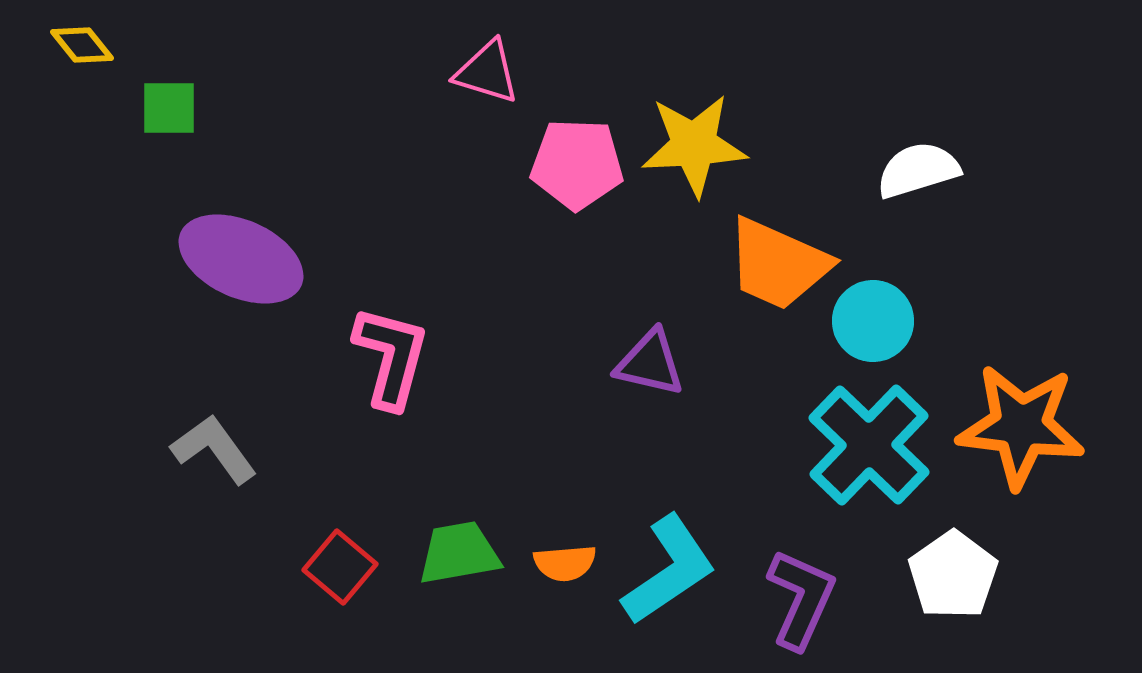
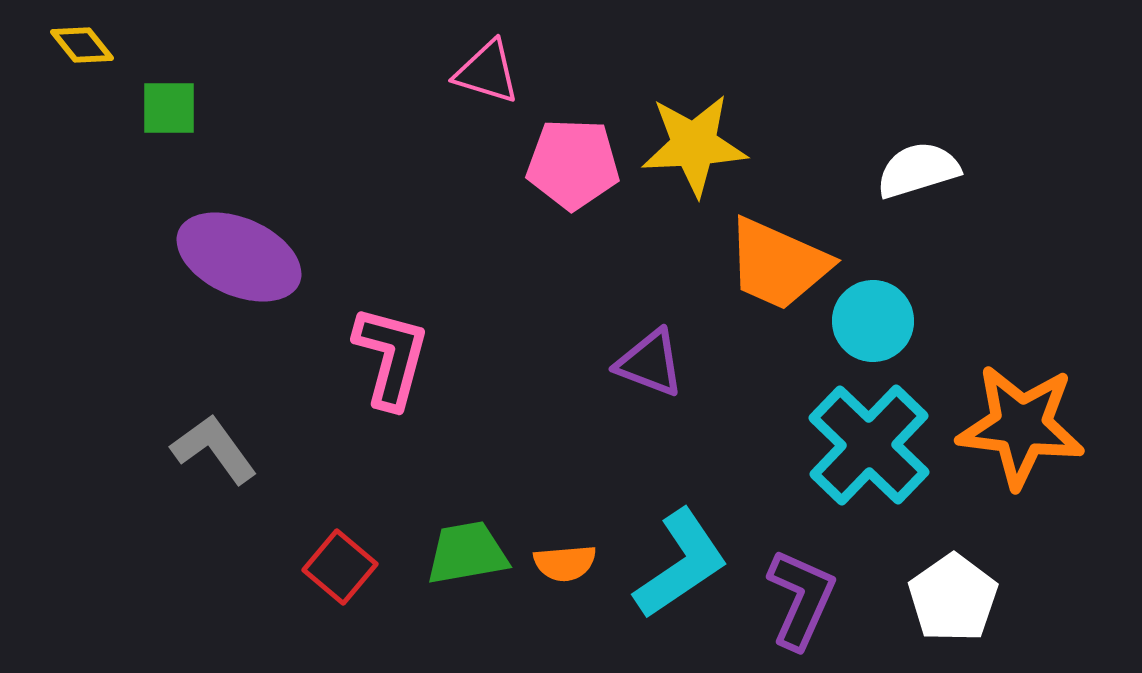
pink pentagon: moved 4 px left
purple ellipse: moved 2 px left, 2 px up
purple triangle: rotated 8 degrees clockwise
green trapezoid: moved 8 px right
cyan L-shape: moved 12 px right, 6 px up
white pentagon: moved 23 px down
